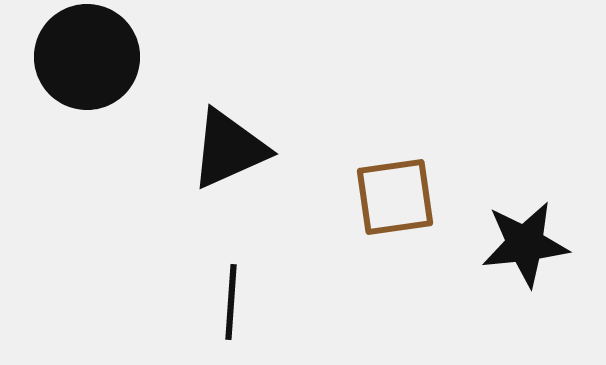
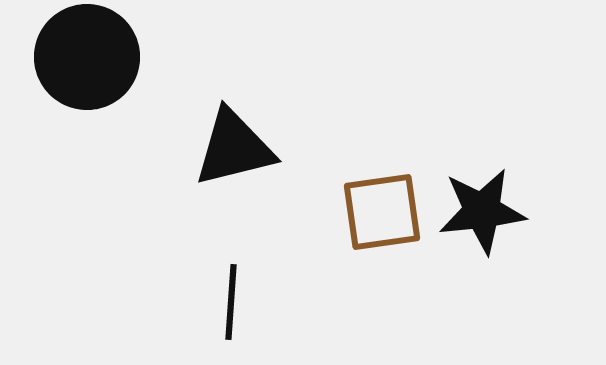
black triangle: moved 5 px right, 1 px up; rotated 10 degrees clockwise
brown square: moved 13 px left, 15 px down
black star: moved 43 px left, 33 px up
